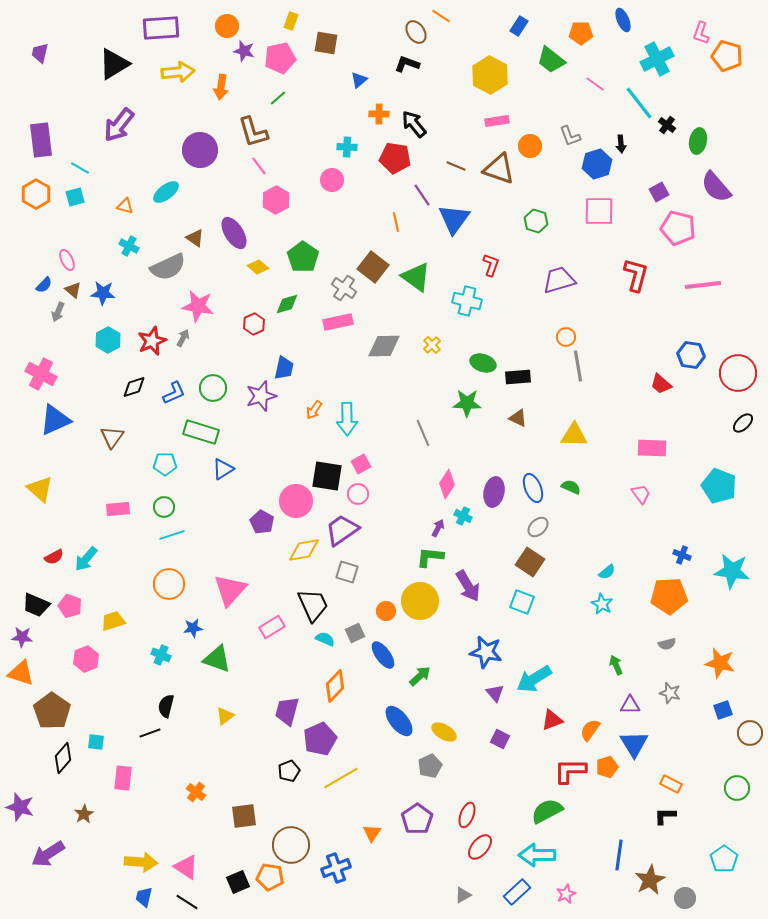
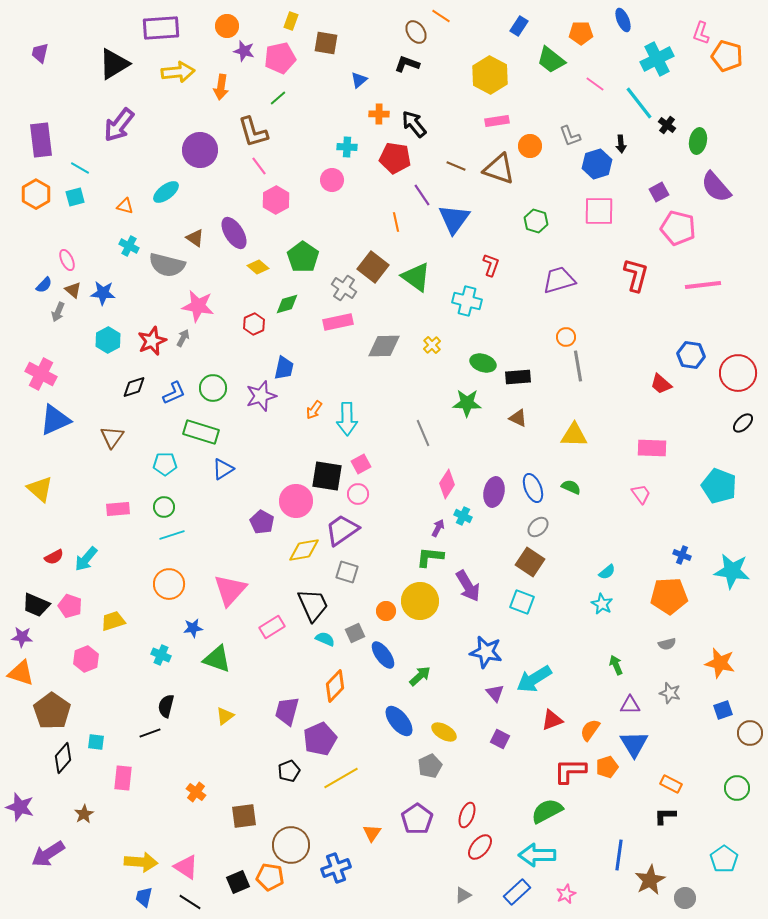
gray semicircle at (168, 267): moved 1 px left, 2 px up; rotated 39 degrees clockwise
black line at (187, 902): moved 3 px right
